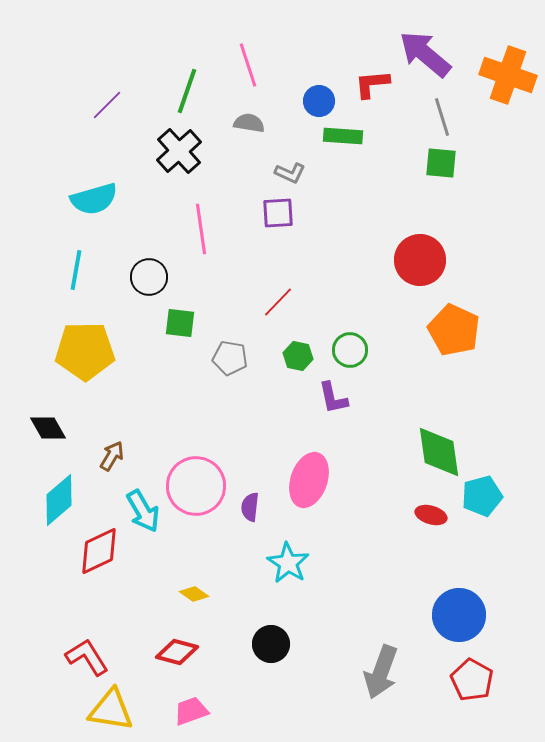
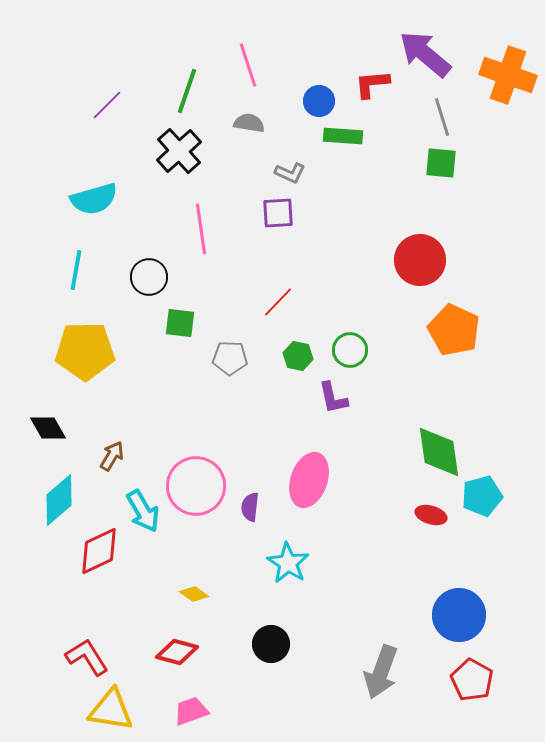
gray pentagon at (230, 358): rotated 8 degrees counterclockwise
